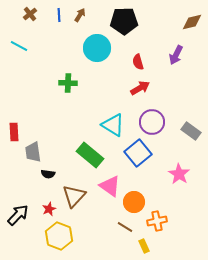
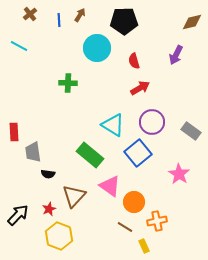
blue line: moved 5 px down
red semicircle: moved 4 px left, 1 px up
